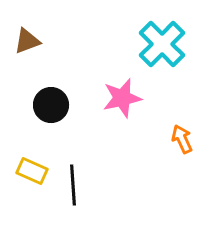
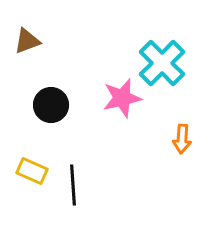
cyan cross: moved 19 px down
orange arrow: rotated 152 degrees counterclockwise
